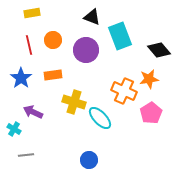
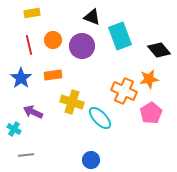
purple circle: moved 4 px left, 4 px up
yellow cross: moved 2 px left
blue circle: moved 2 px right
